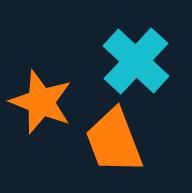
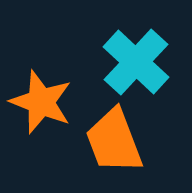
cyan cross: moved 1 px down
